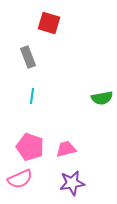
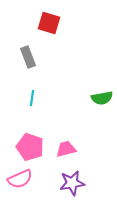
cyan line: moved 2 px down
